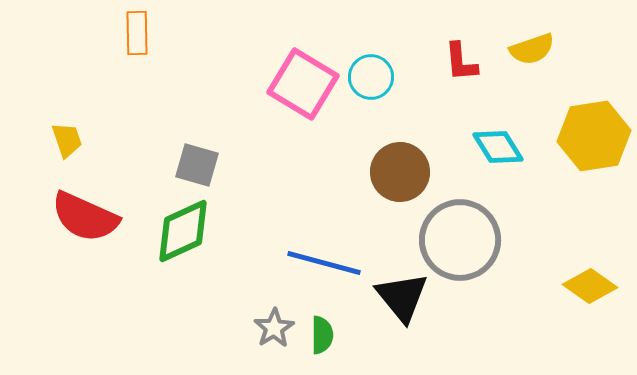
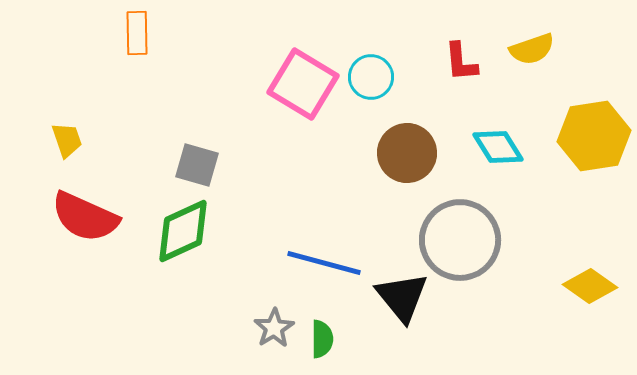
brown circle: moved 7 px right, 19 px up
green semicircle: moved 4 px down
